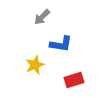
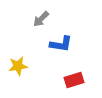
gray arrow: moved 1 px left, 2 px down
yellow star: moved 17 px left, 1 px down; rotated 12 degrees clockwise
